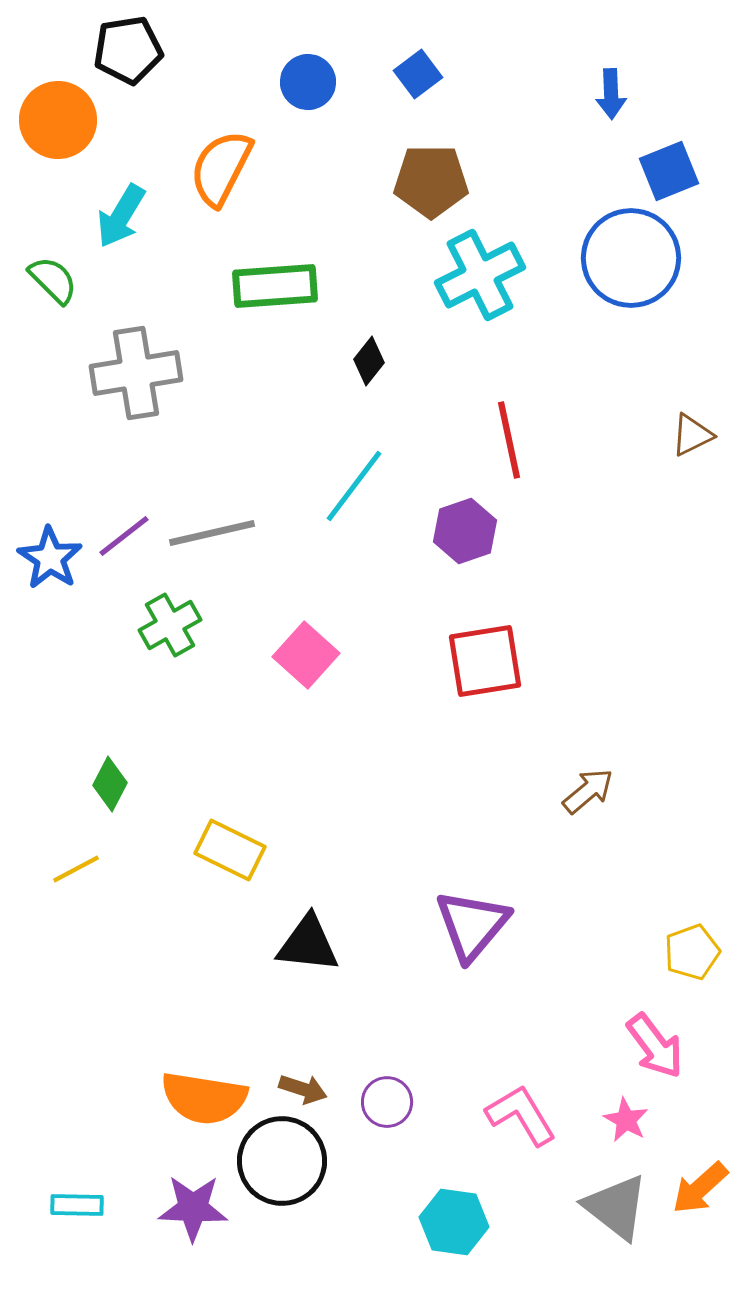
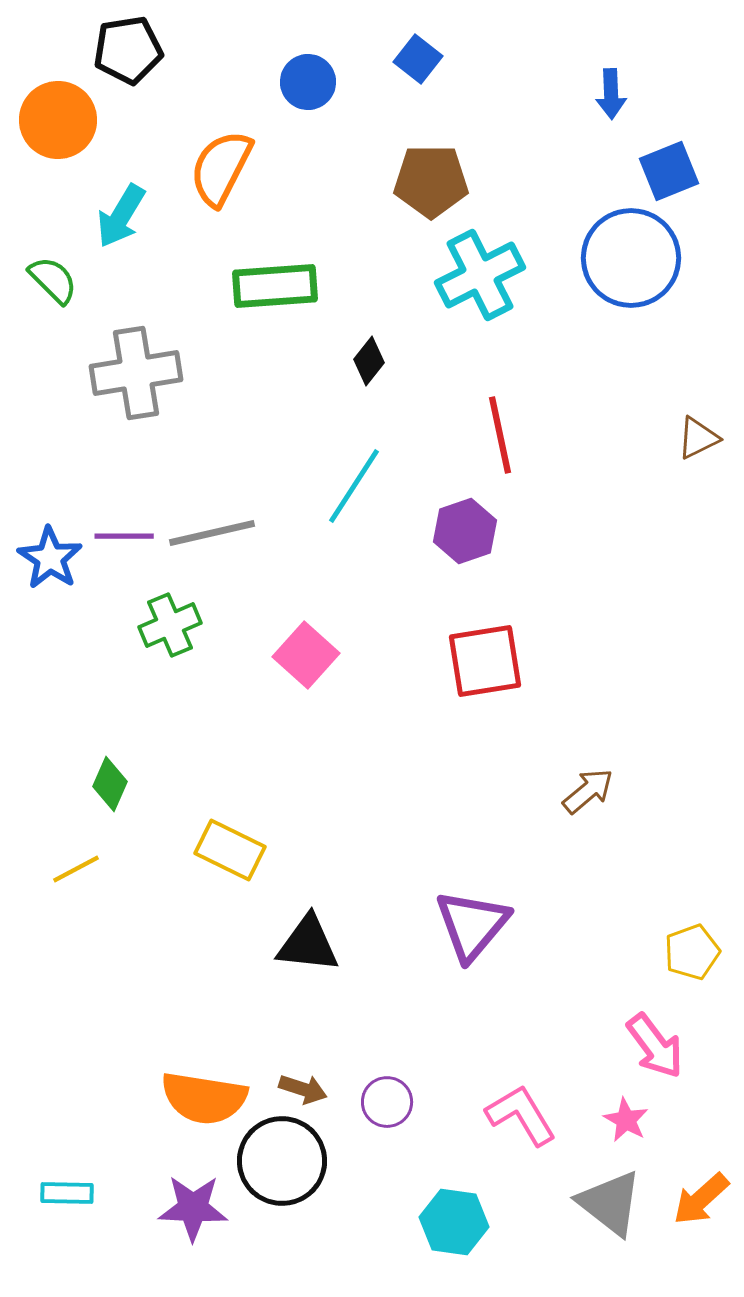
blue square at (418, 74): moved 15 px up; rotated 15 degrees counterclockwise
brown triangle at (692, 435): moved 6 px right, 3 px down
red line at (509, 440): moved 9 px left, 5 px up
cyan line at (354, 486): rotated 4 degrees counterclockwise
purple line at (124, 536): rotated 38 degrees clockwise
green cross at (170, 625): rotated 6 degrees clockwise
green diamond at (110, 784): rotated 4 degrees counterclockwise
orange arrow at (700, 1188): moved 1 px right, 11 px down
cyan rectangle at (77, 1205): moved 10 px left, 12 px up
gray triangle at (616, 1207): moved 6 px left, 4 px up
